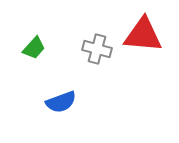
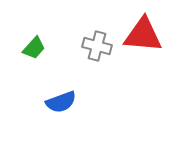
gray cross: moved 3 px up
